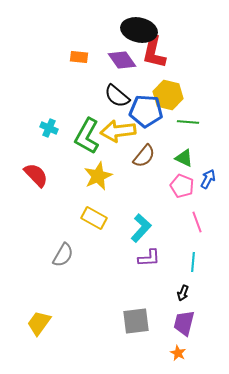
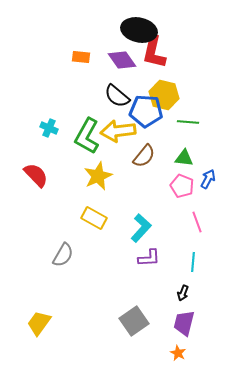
orange rectangle: moved 2 px right
yellow hexagon: moved 4 px left
green triangle: rotated 18 degrees counterclockwise
gray square: moved 2 px left; rotated 28 degrees counterclockwise
